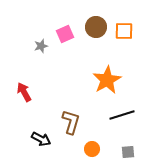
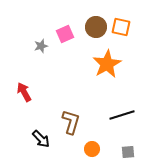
orange square: moved 3 px left, 4 px up; rotated 12 degrees clockwise
orange star: moved 16 px up
black arrow: rotated 18 degrees clockwise
